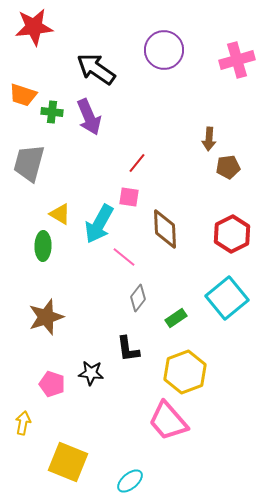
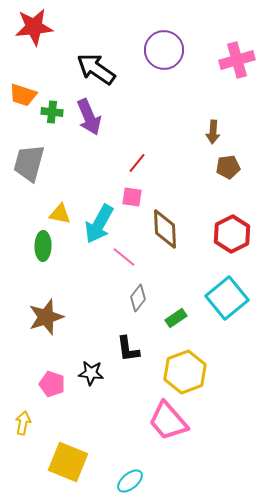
brown arrow: moved 4 px right, 7 px up
pink square: moved 3 px right
yellow triangle: rotated 20 degrees counterclockwise
